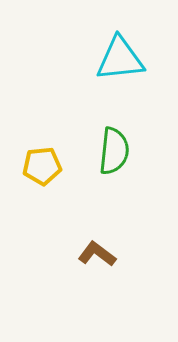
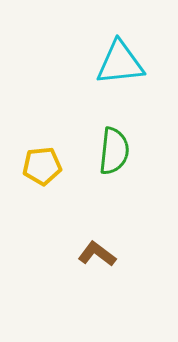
cyan triangle: moved 4 px down
